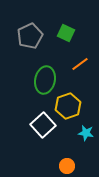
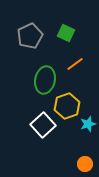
orange line: moved 5 px left
yellow hexagon: moved 1 px left
cyan star: moved 2 px right, 9 px up; rotated 28 degrees counterclockwise
orange circle: moved 18 px right, 2 px up
